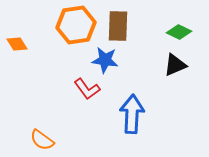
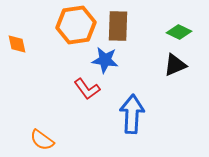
orange diamond: rotated 20 degrees clockwise
